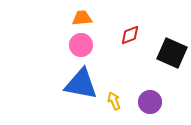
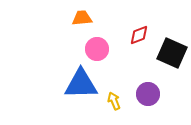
red diamond: moved 9 px right
pink circle: moved 16 px right, 4 px down
blue triangle: rotated 12 degrees counterclockwise
purple circle: moved 2 px left, 8 px up
